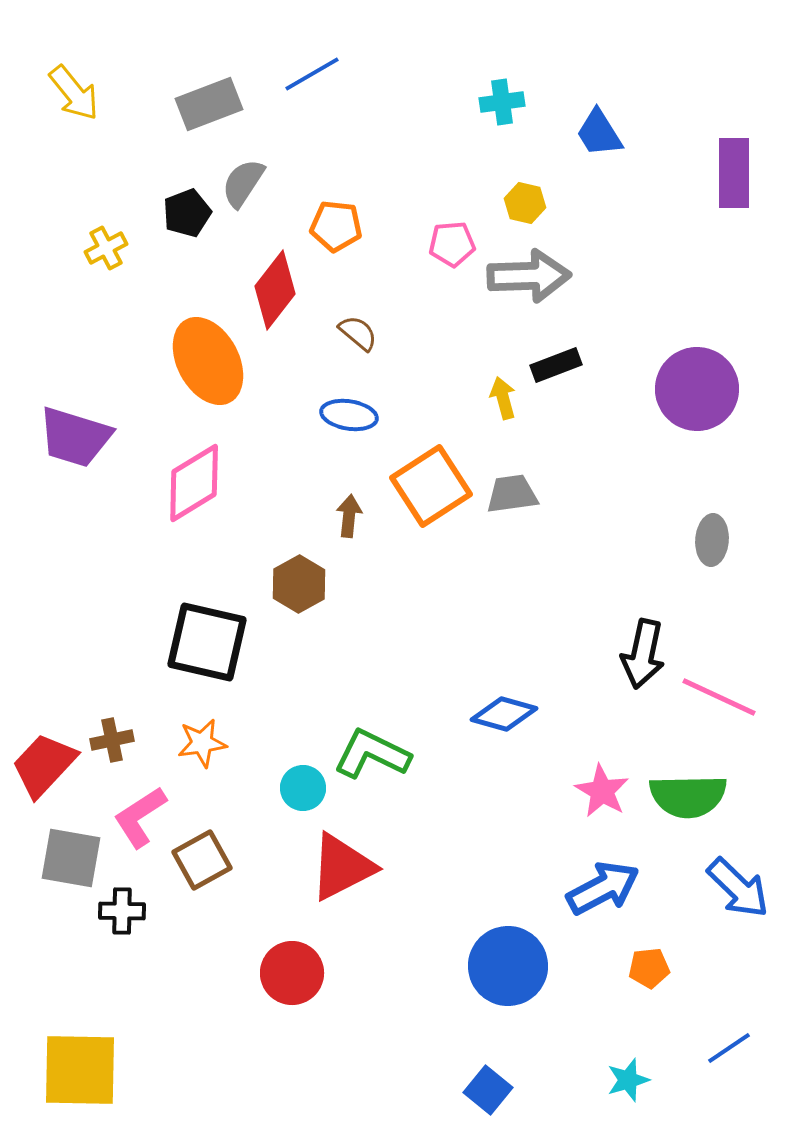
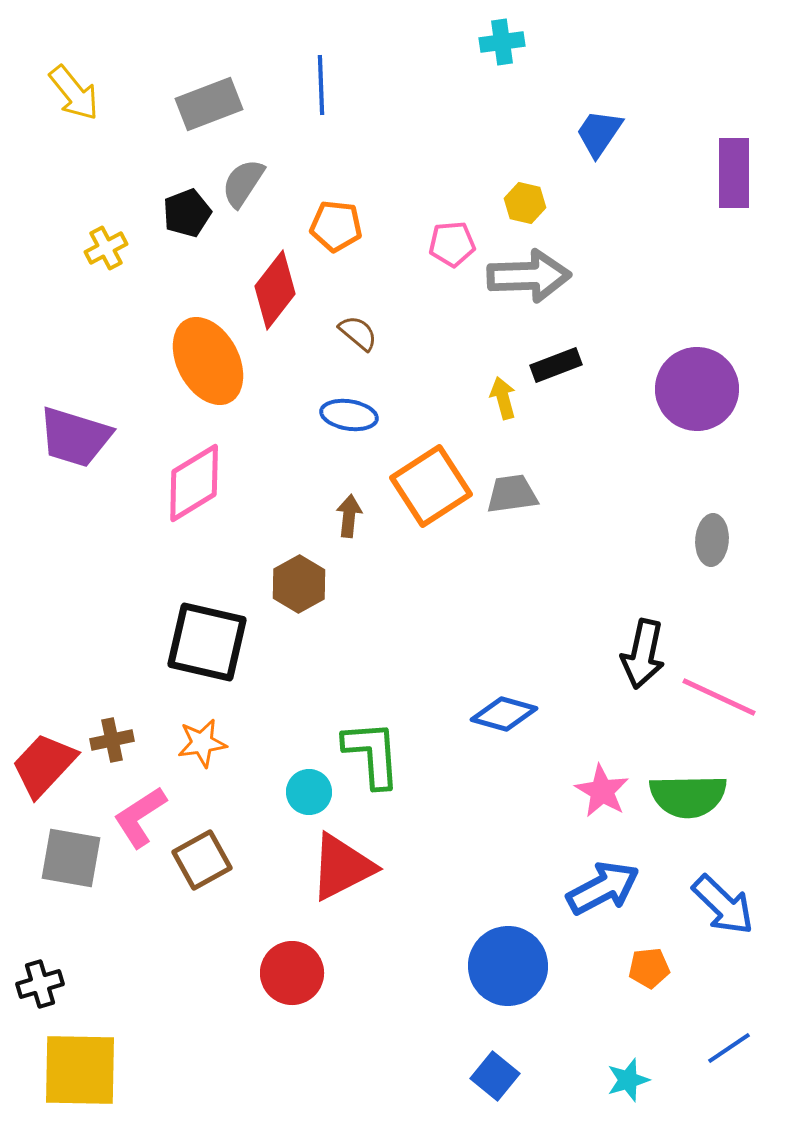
blue line at (312, 74): moved 9 px right, 11 px down; rotated 62 degrees counterclockwise
cyan cross at (502, 102): moved 60 px up
blue trapezoid at (599, 133): rotated 66 degrees clockwise
green L-shape at (372, 754): rotated 60 degrees clockwise
cyan circle at (303, 788): moved 6 px right, 4 px down
blue arrow at (738, 888): moved 15 px left, 17 px down
black cross at (122, 911): moved 82 px left, 73 px down; rotated 18 degrees counterclockwise
blue square at (488, 1090): moved 7 px right, 14 px up
